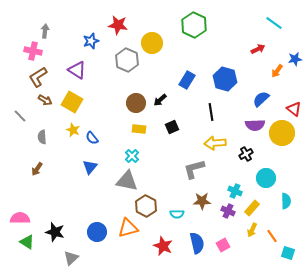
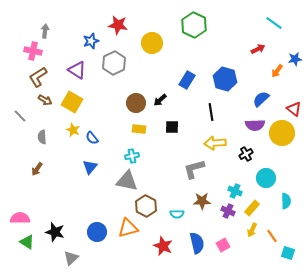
gray hexagon at (127, 60): moved 13 px left, 3 px down; rotated 10 degrees clockwise
black square at (172, 127): rotated 24 degrees clockwise
cyan cross at (132, 156): rotated 32 degrees clockwise
